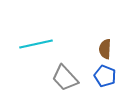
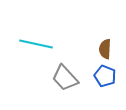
cyan line: rotated 24 degrees clockwise
